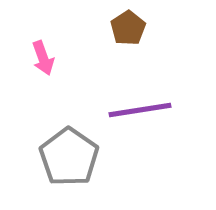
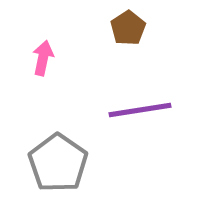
pink arrow: rotated 148 degrees counterclockwise
gray pentagon: moved 11 px left, 6 px down
